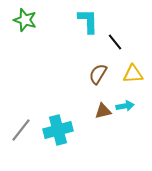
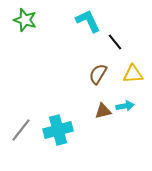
cyan L-shape: rotated 24 degrees counterclockwise
